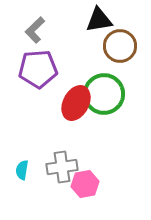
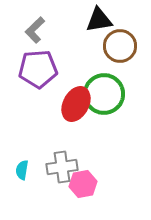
red ellipse: moved 1 px down
pink hexagon: moved 2 px left
